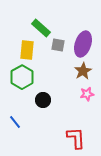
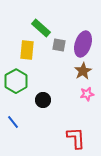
gray square: moved 1 px right
green hexagon: moved 6 px left, 4 px down
blue line: moved 2 px left
